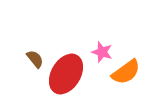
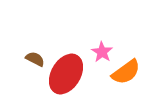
pink star: rotated 15 degrees clockwise
brown semicircle: rotated 24 degrees counterclockwise
